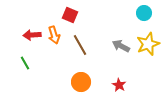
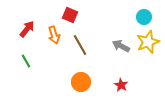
cyan circle: moved 4 px down
red arrow: moved 5 px left, 6 px up; rotated 132 degrees clockwise
yellow star: moved 2 px up
green line: moved 1 px right, 2 px up
red star: moved 2 px right
